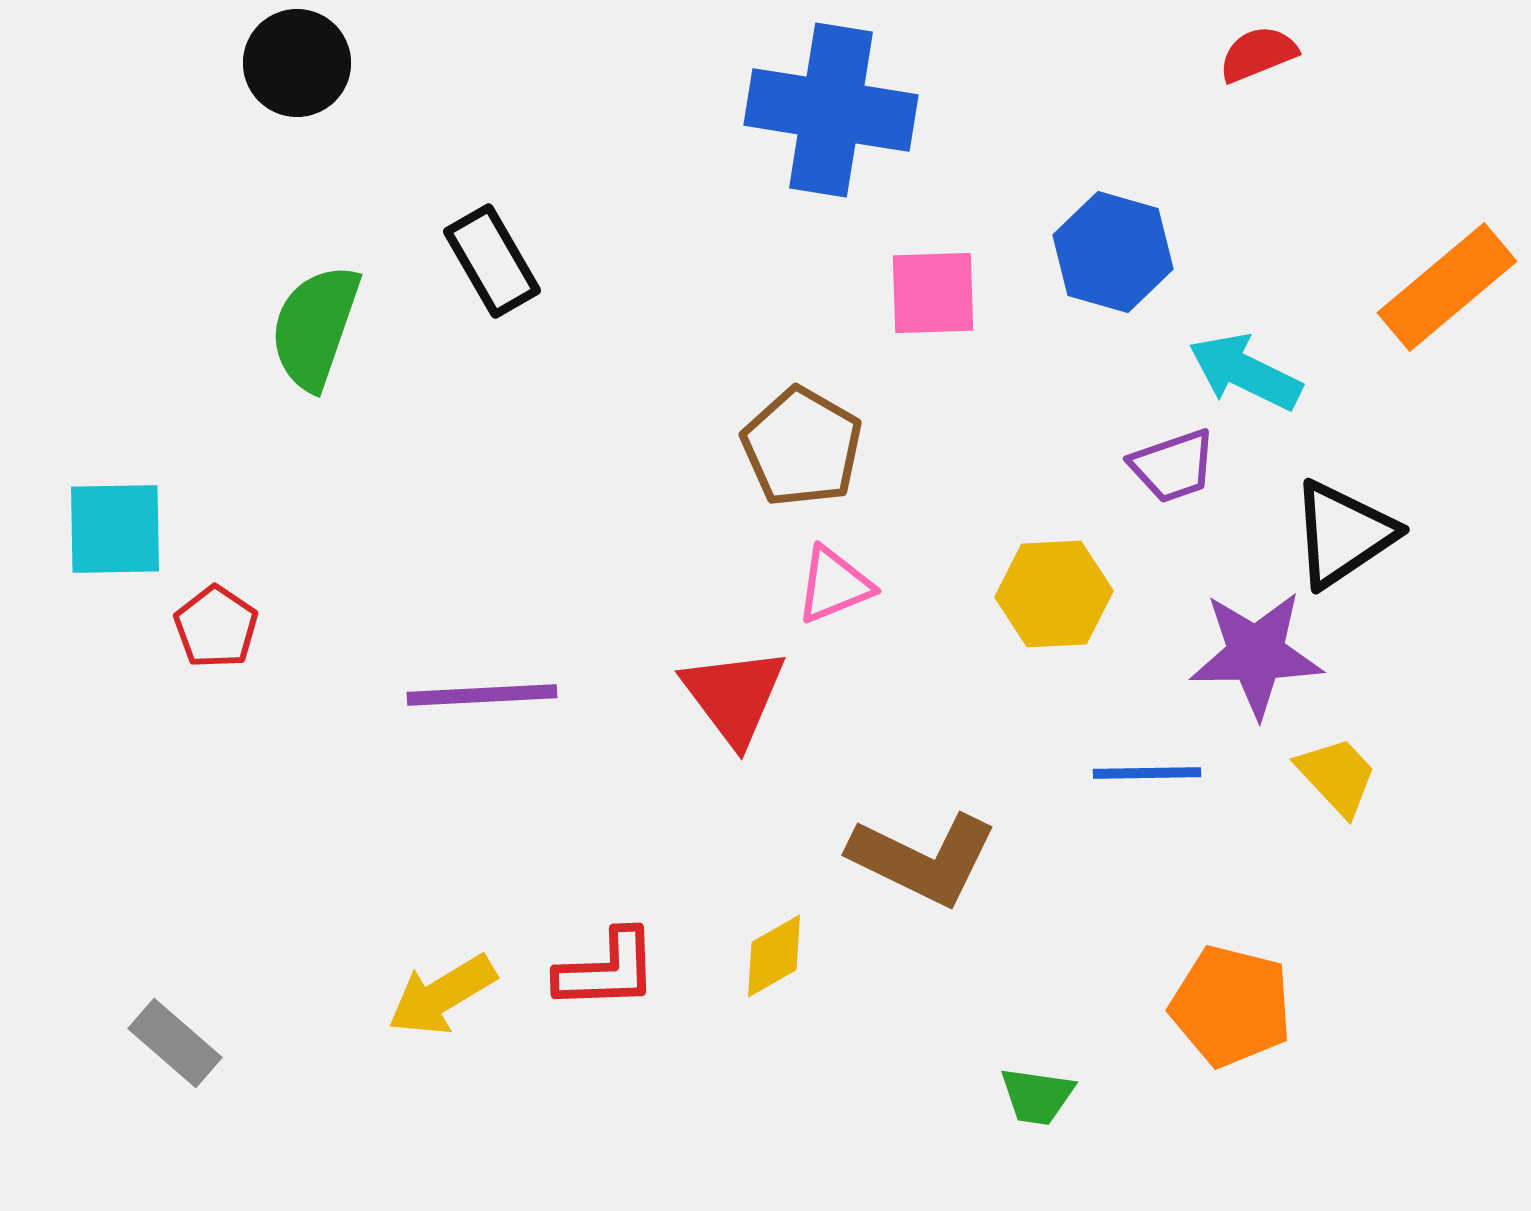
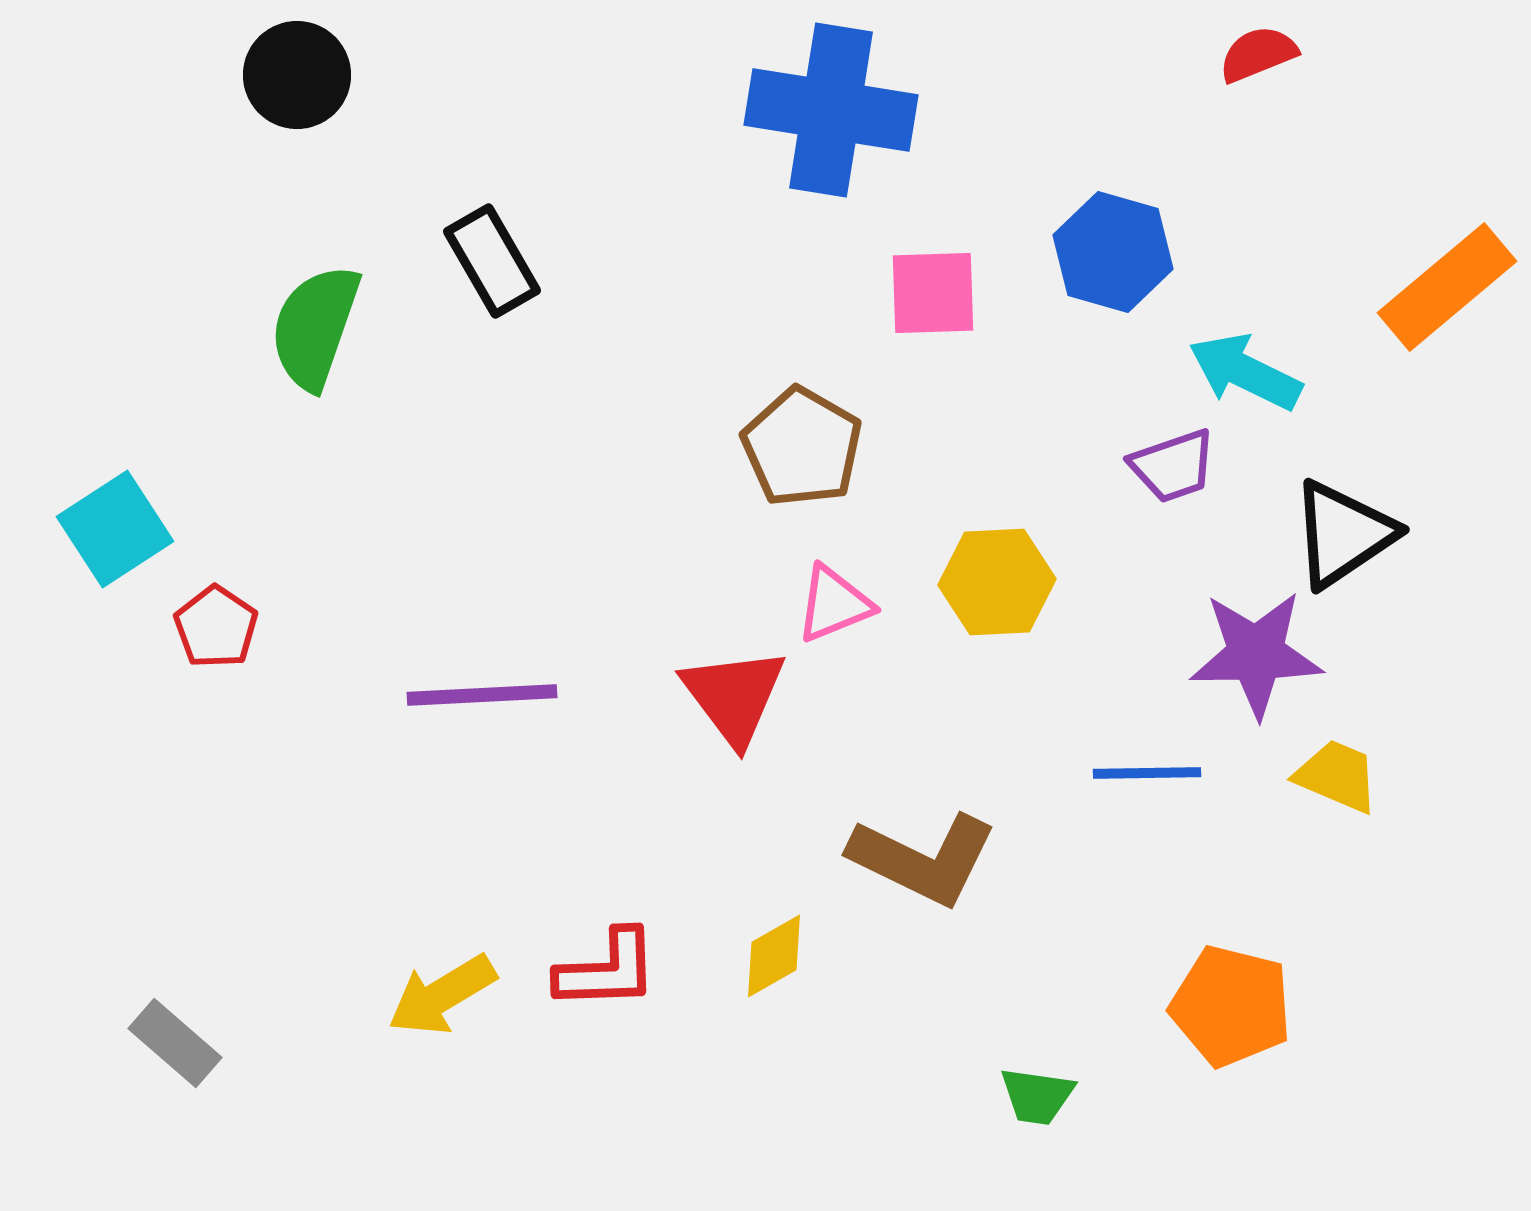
black circle: moved 12 px down
cyan square: rotated 32 degrees counterclockwise
pink triangle: moved 19 px down
yellow hexagon: moved 57 px left, 12 px up
yellow trapezoid: rotated 24 degrees counterclockwise
